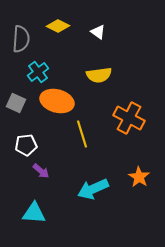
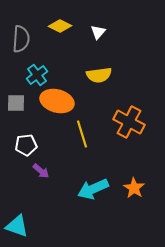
yellow diamond: moved 2 px right
white triangle: rotated 35 degrees clockwise
cyan cross: moved 1 px left, 3 px down
gray square: rotated 24 degrees counterclockwise
orange cross: moved 4 px down
orange star: moved 5 px left, 11 px down
cyan triangle: moved 17 px left, 13 px down; rotated 15 degrees clockwise
